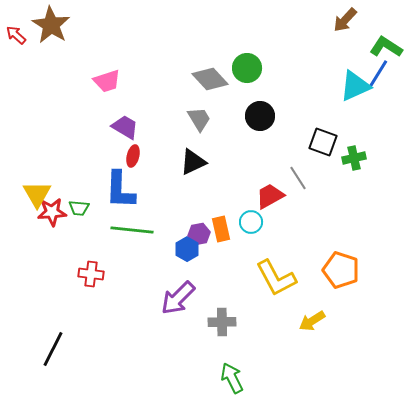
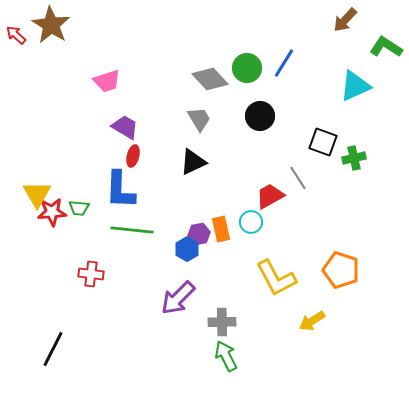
blue line: moved 94 px left, 11 px up
green arrow: moved 6 px left, 22 px up
